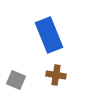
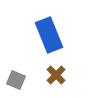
brown cross: rotated 36 degrees clockwise
